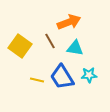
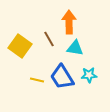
orange arrow: rotated 70 degrees counterclockwise
brown line: moved 1 px left, 2 px up
